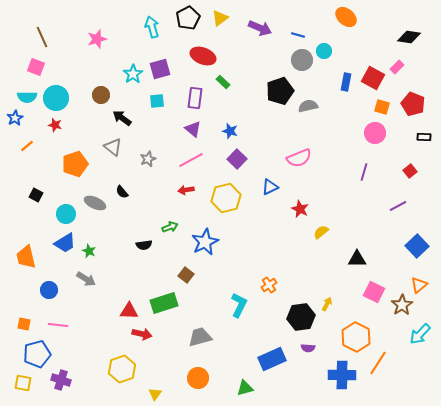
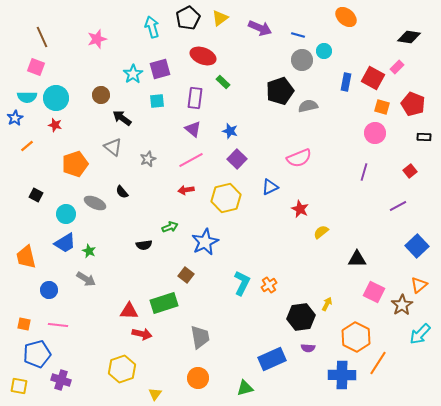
cyan L-shape at (239, 305): moved 3 px right, 22 px up
gray trapezoid at (200, 337): rotated 95 degrees clockwise
yellow square at (23, 383): moved 4 px left, 3 px down
